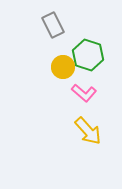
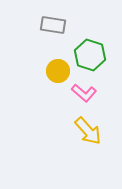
gray rectangle: rotated 55 degrees counterclockwise
green hexagon: moved 2 px right
yellow circle: moved 5 px left, 4 px down
